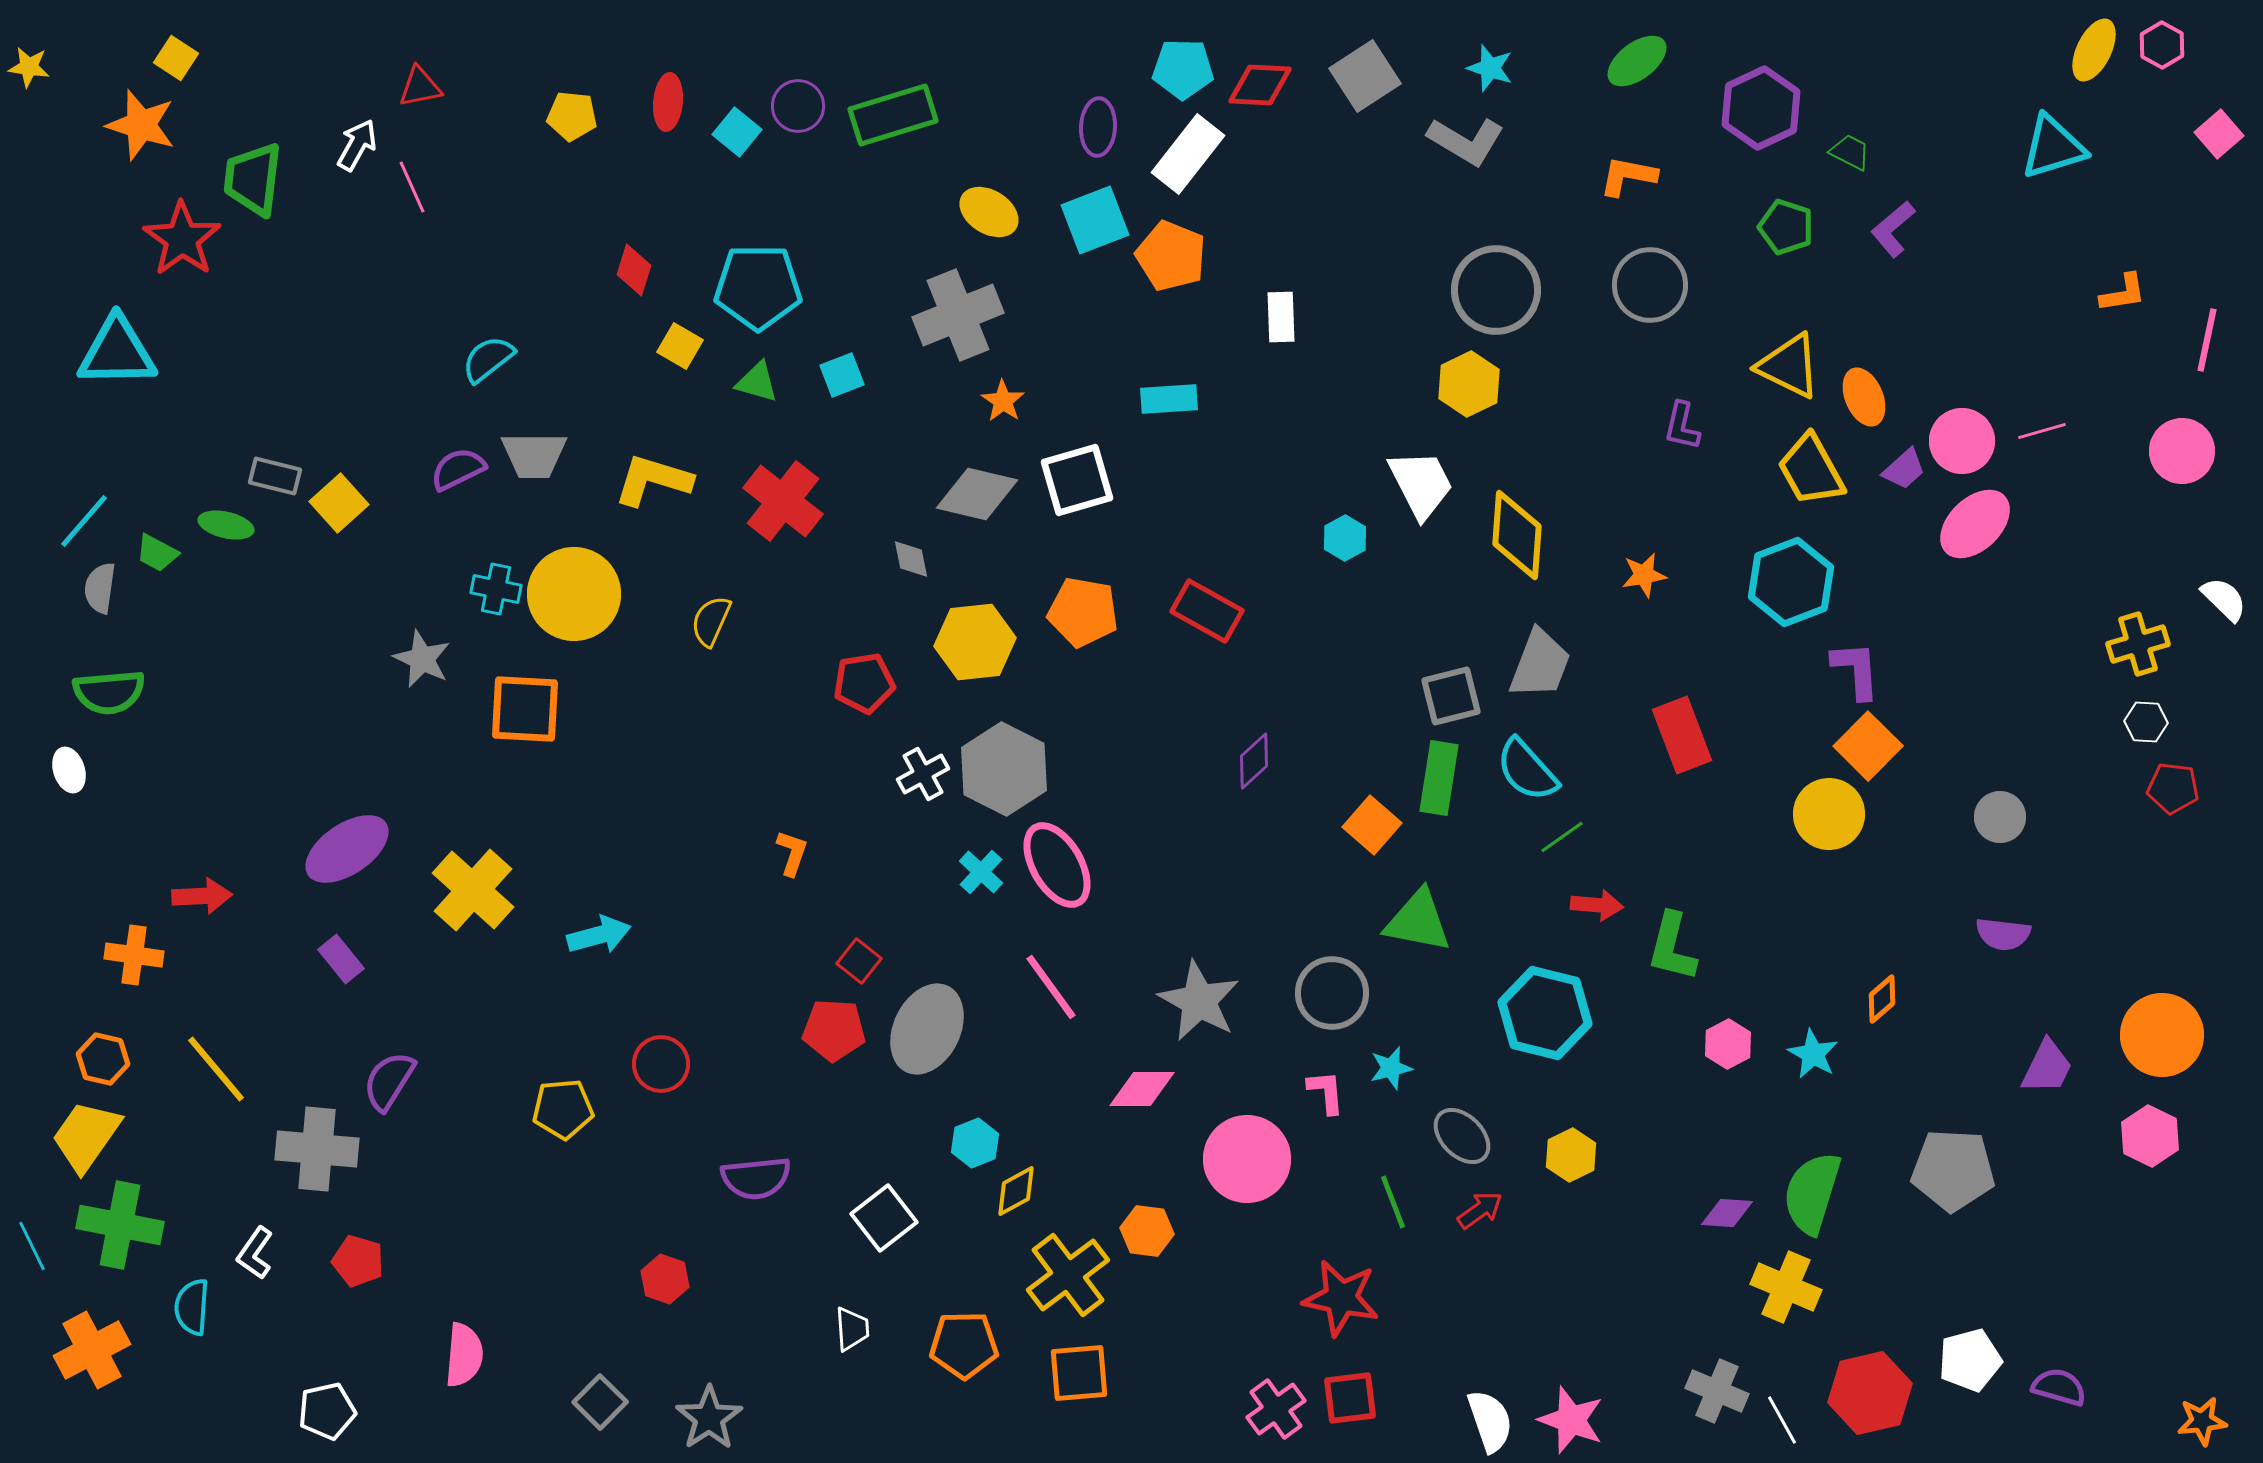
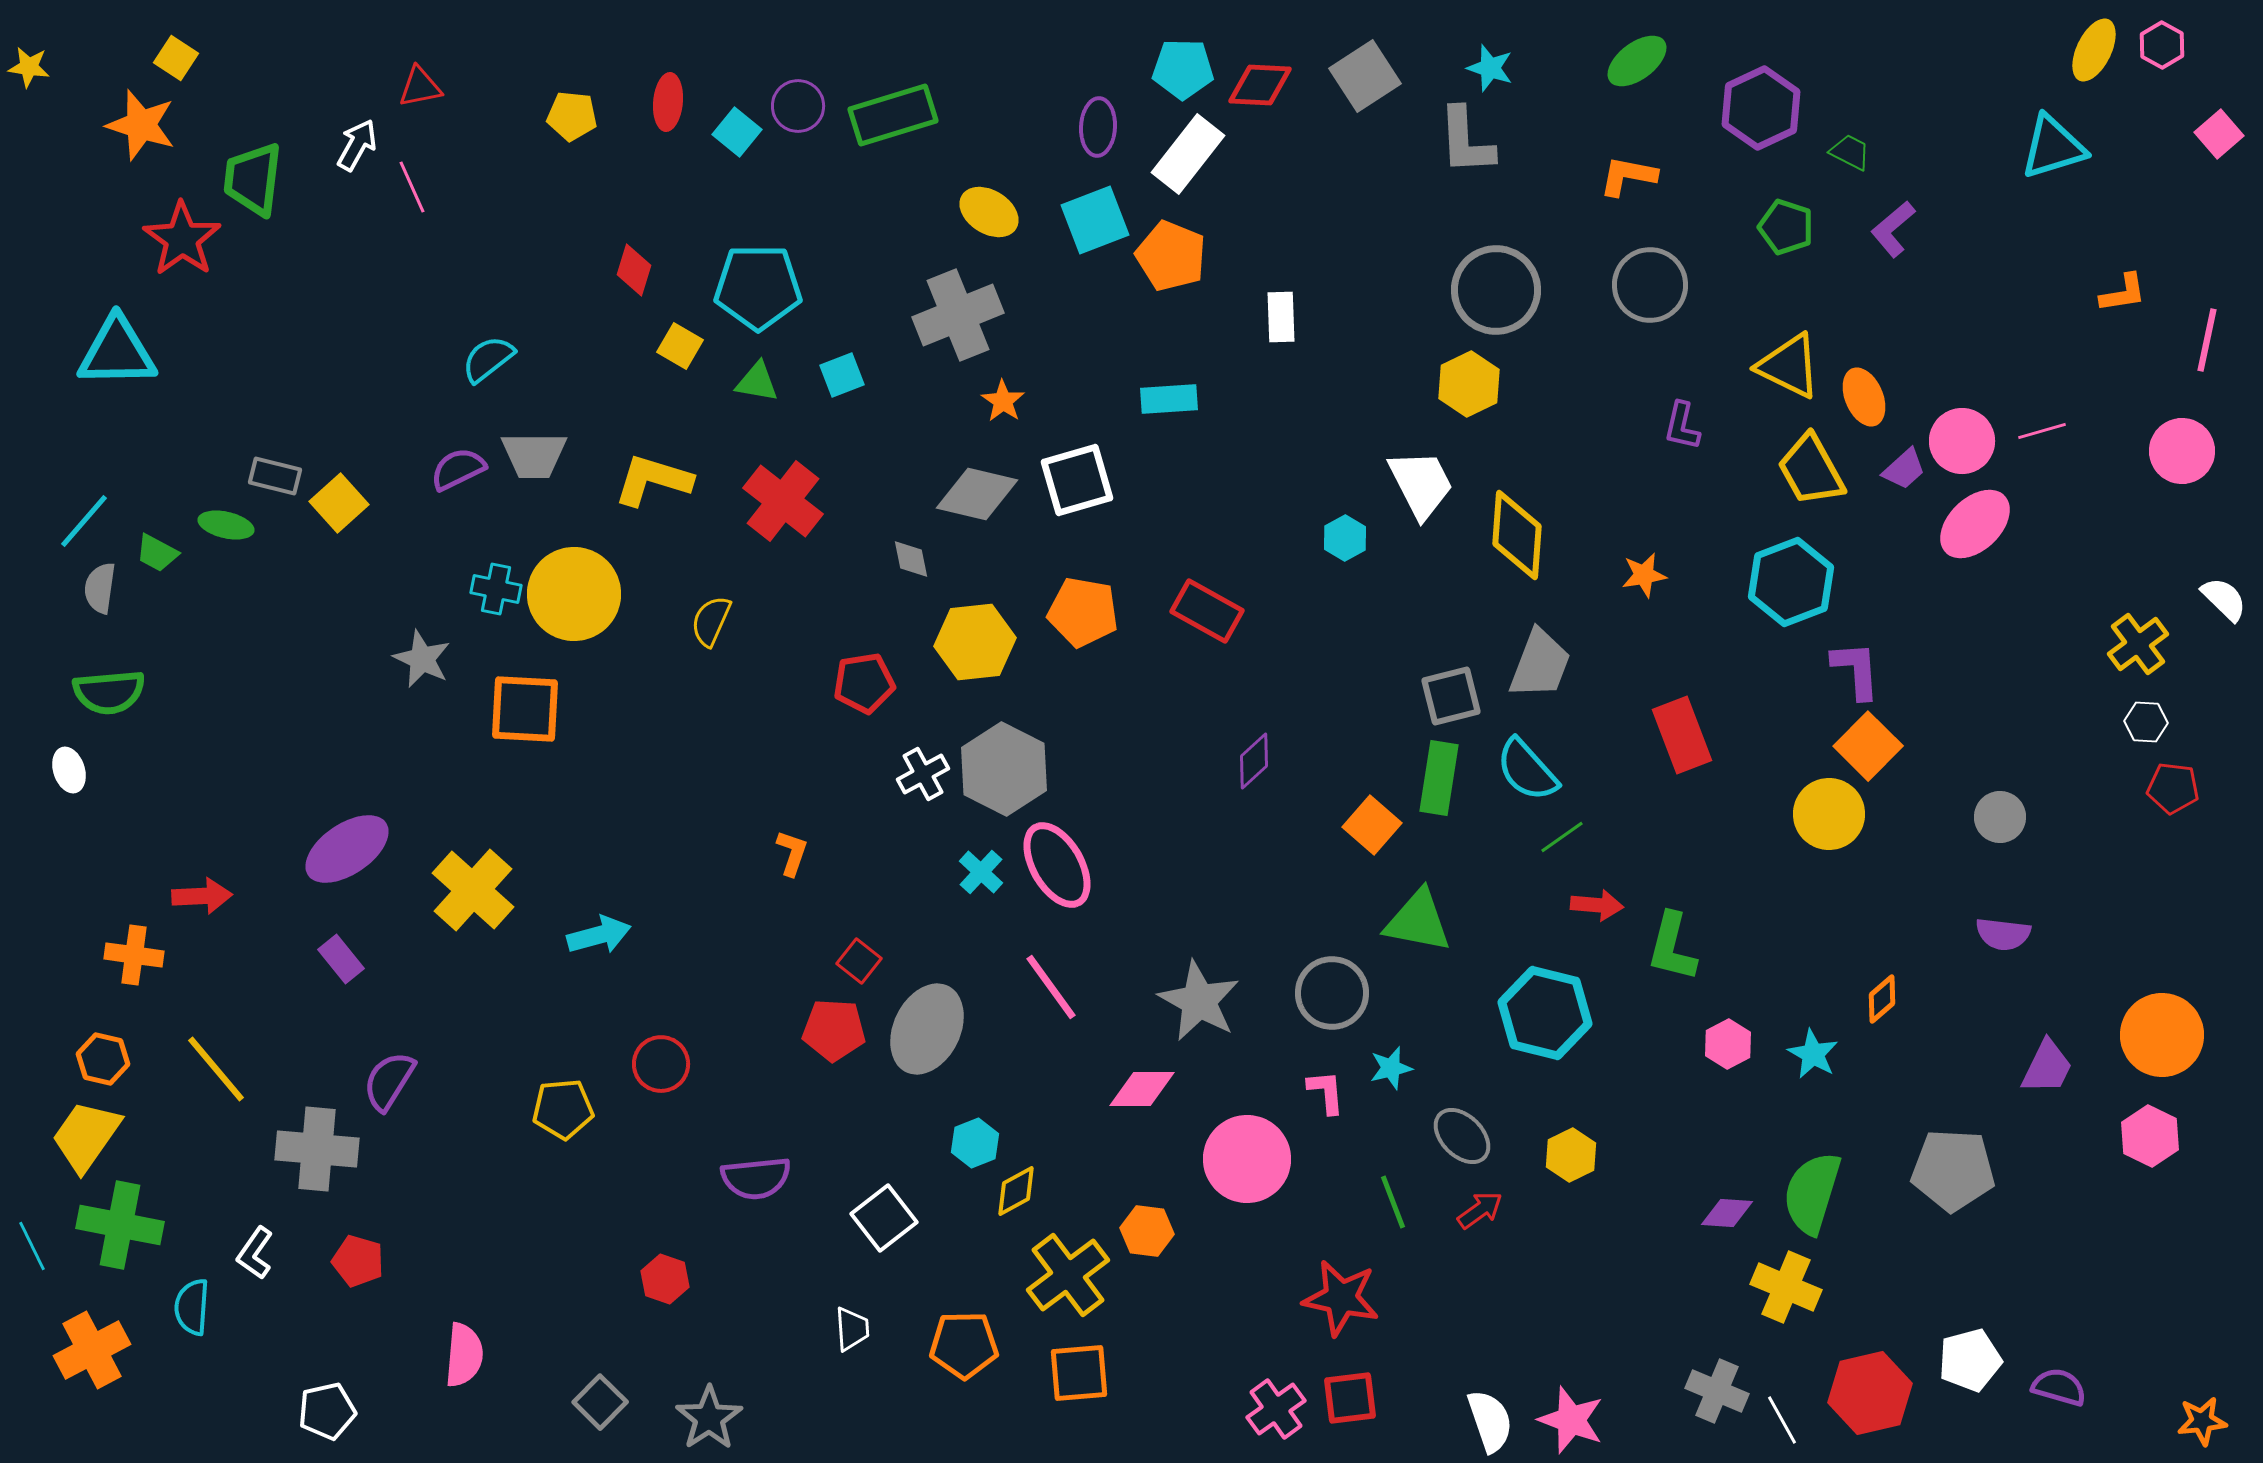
gray L-shape at (1466, 141): rotated 56 degrees clockwise
green triangle at (757, 382): rotated 6 degrees counterclockwise
yellow cross at (2138, 644): rotated 20 degrees counterclockwise
